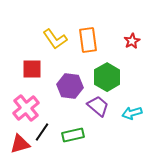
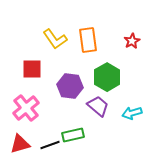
black line: moved 8 px right, 13 px down; rotated 36 degrees clockwise
